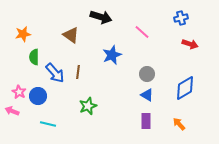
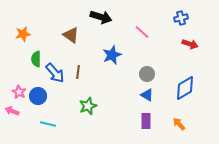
green semicircle: moved 2 px right, 2 px down
